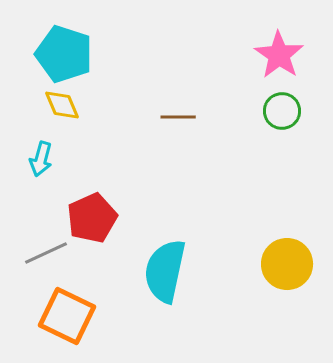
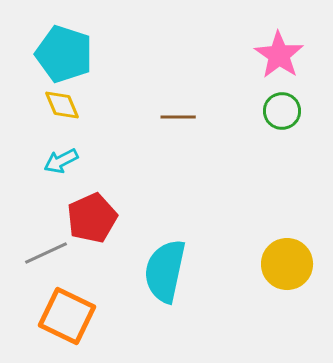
cyan arrow: moved 20 px right, 2 px down; rotated 48 degrees clockwise
